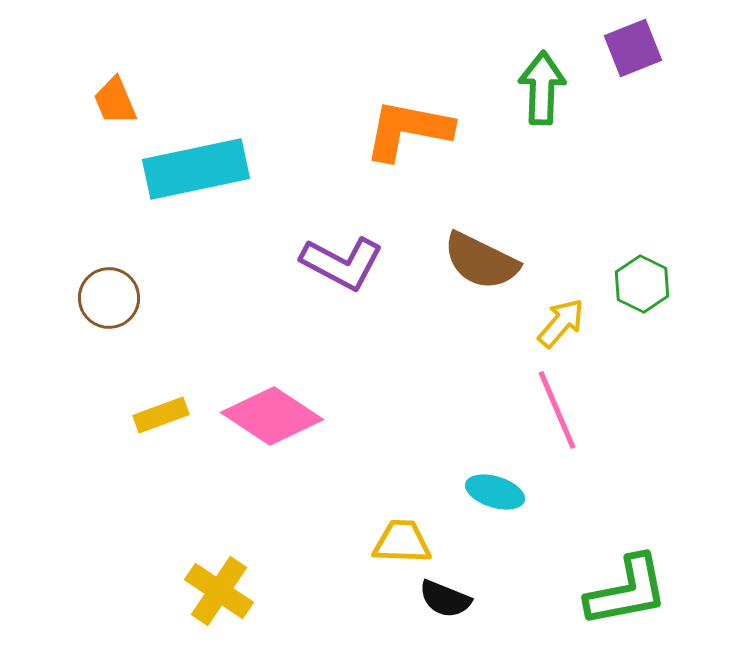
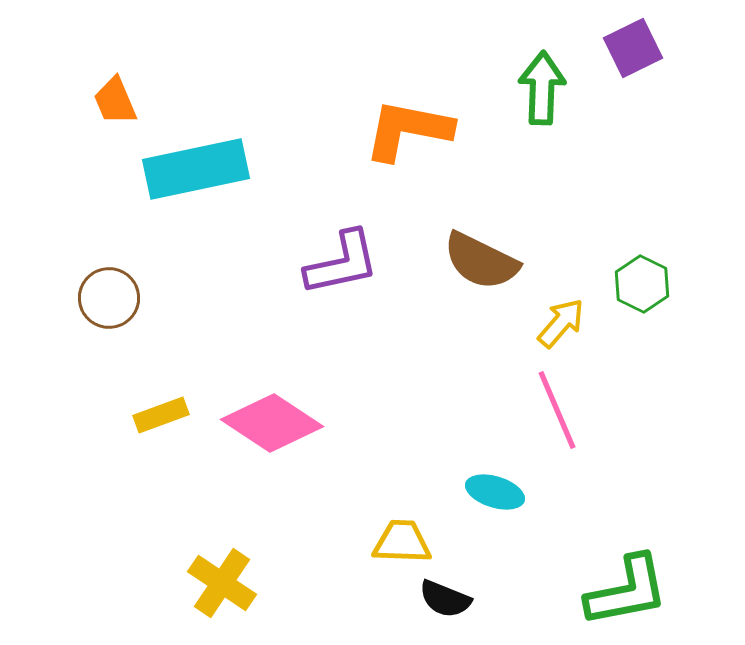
purple square: rotated 4 degrees counterclockwise
purple L-shape: rotated 40 degrees counterclockwise
pink diamond: moved 7 px down
yellow cross: moved 3 px right, 8 px up
